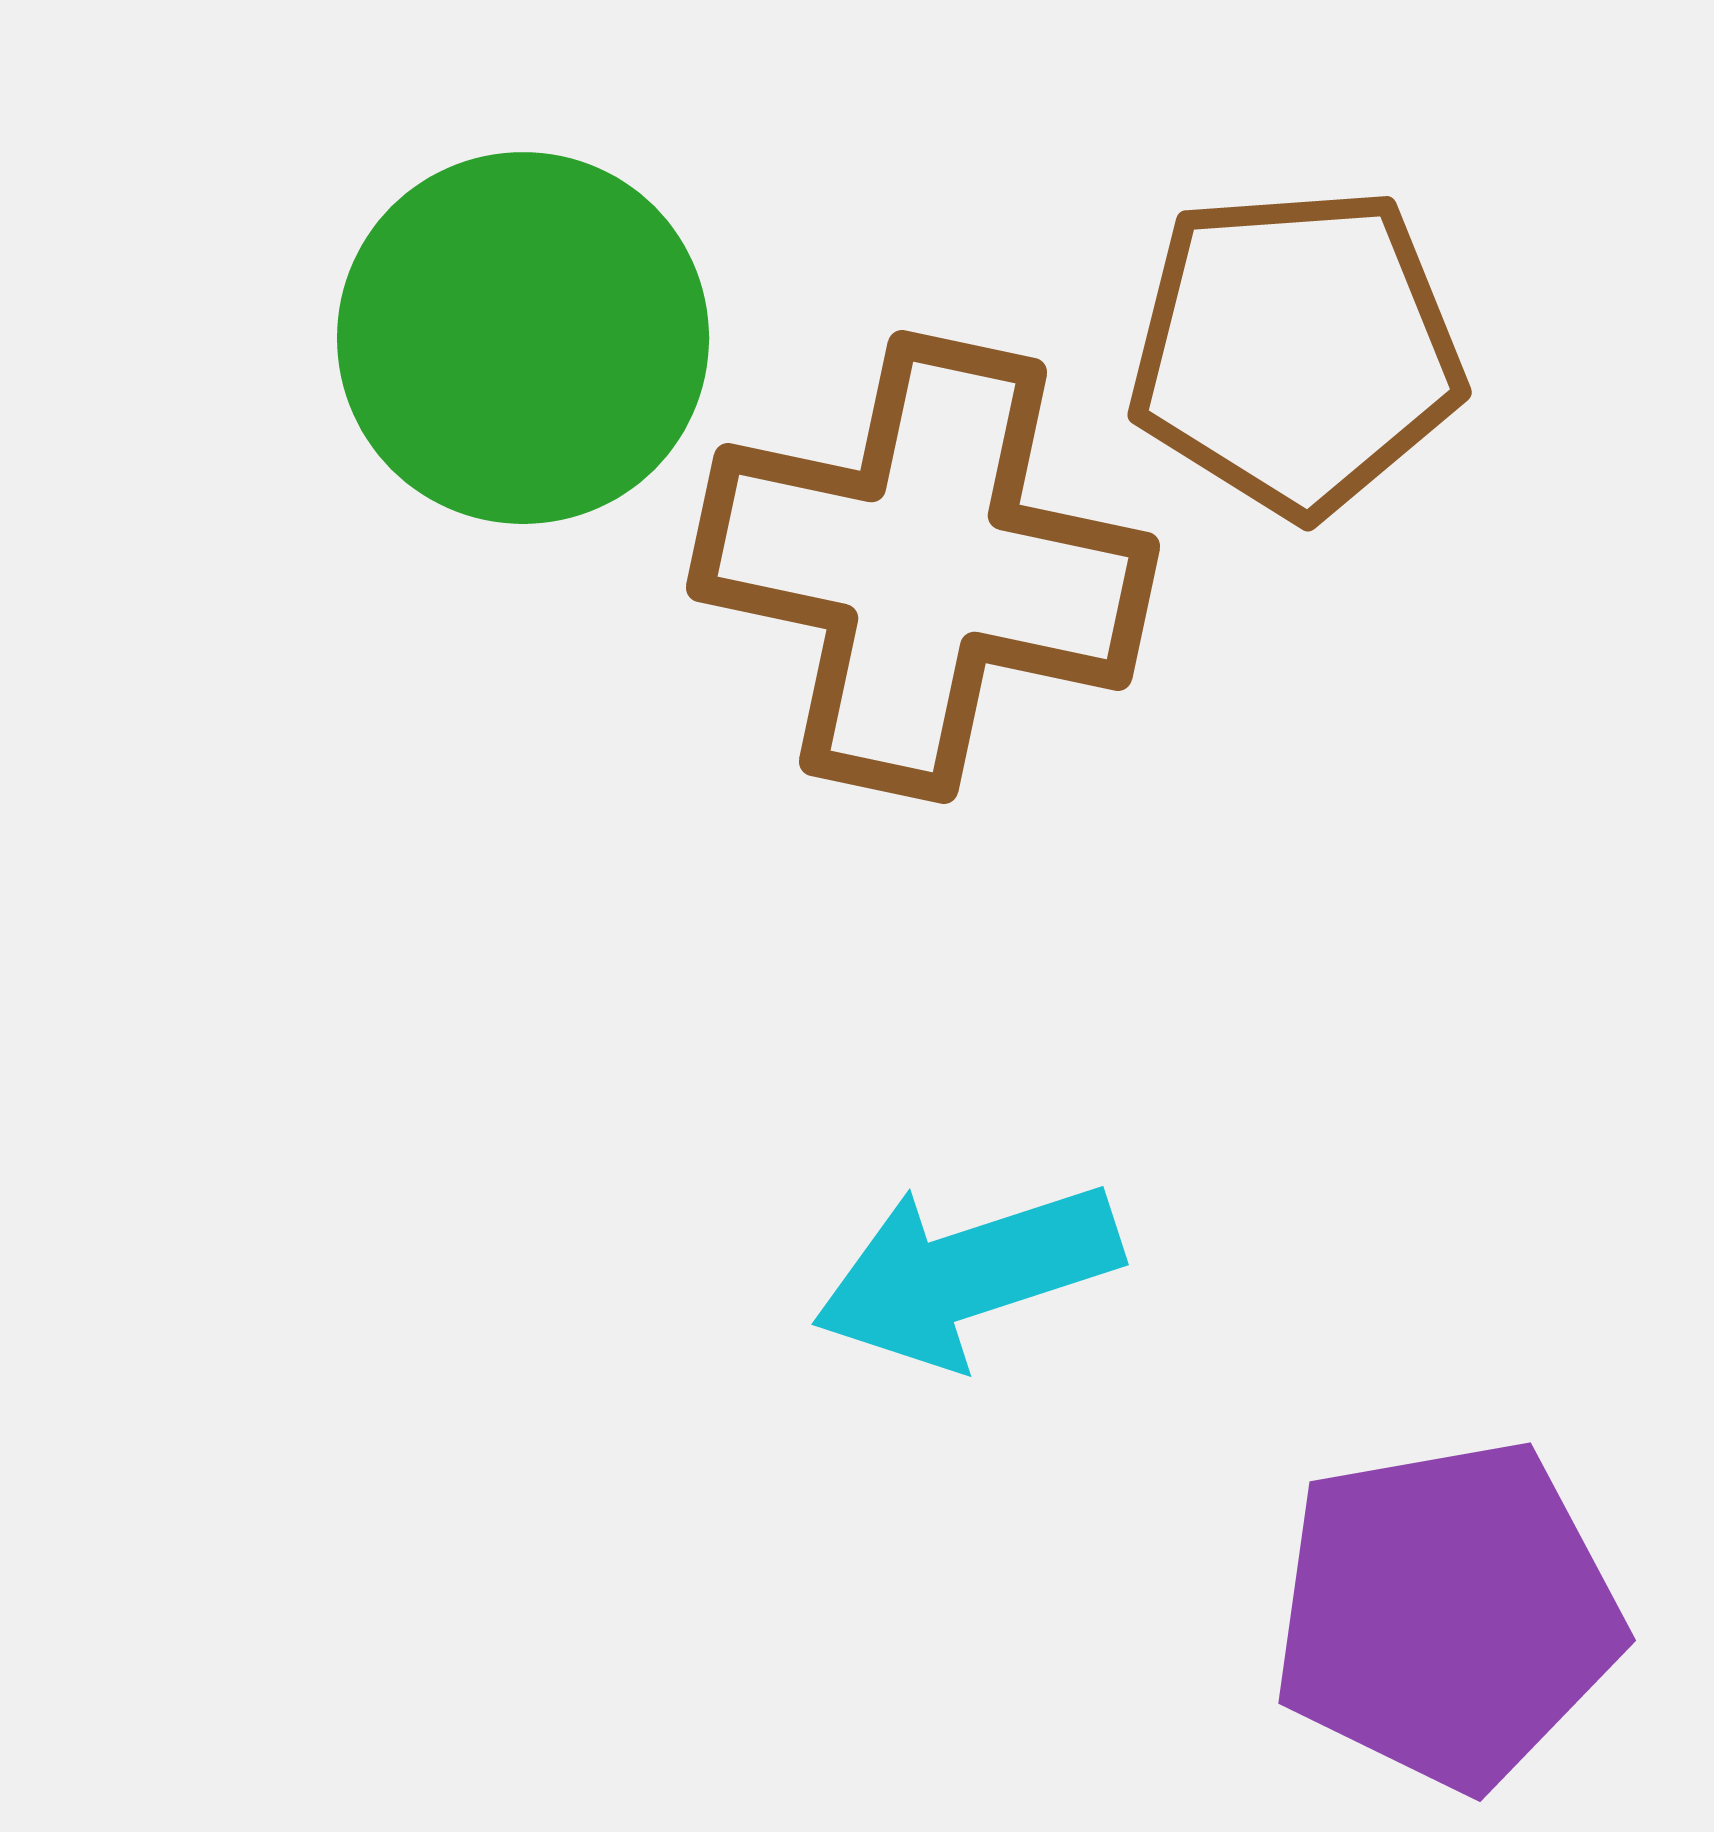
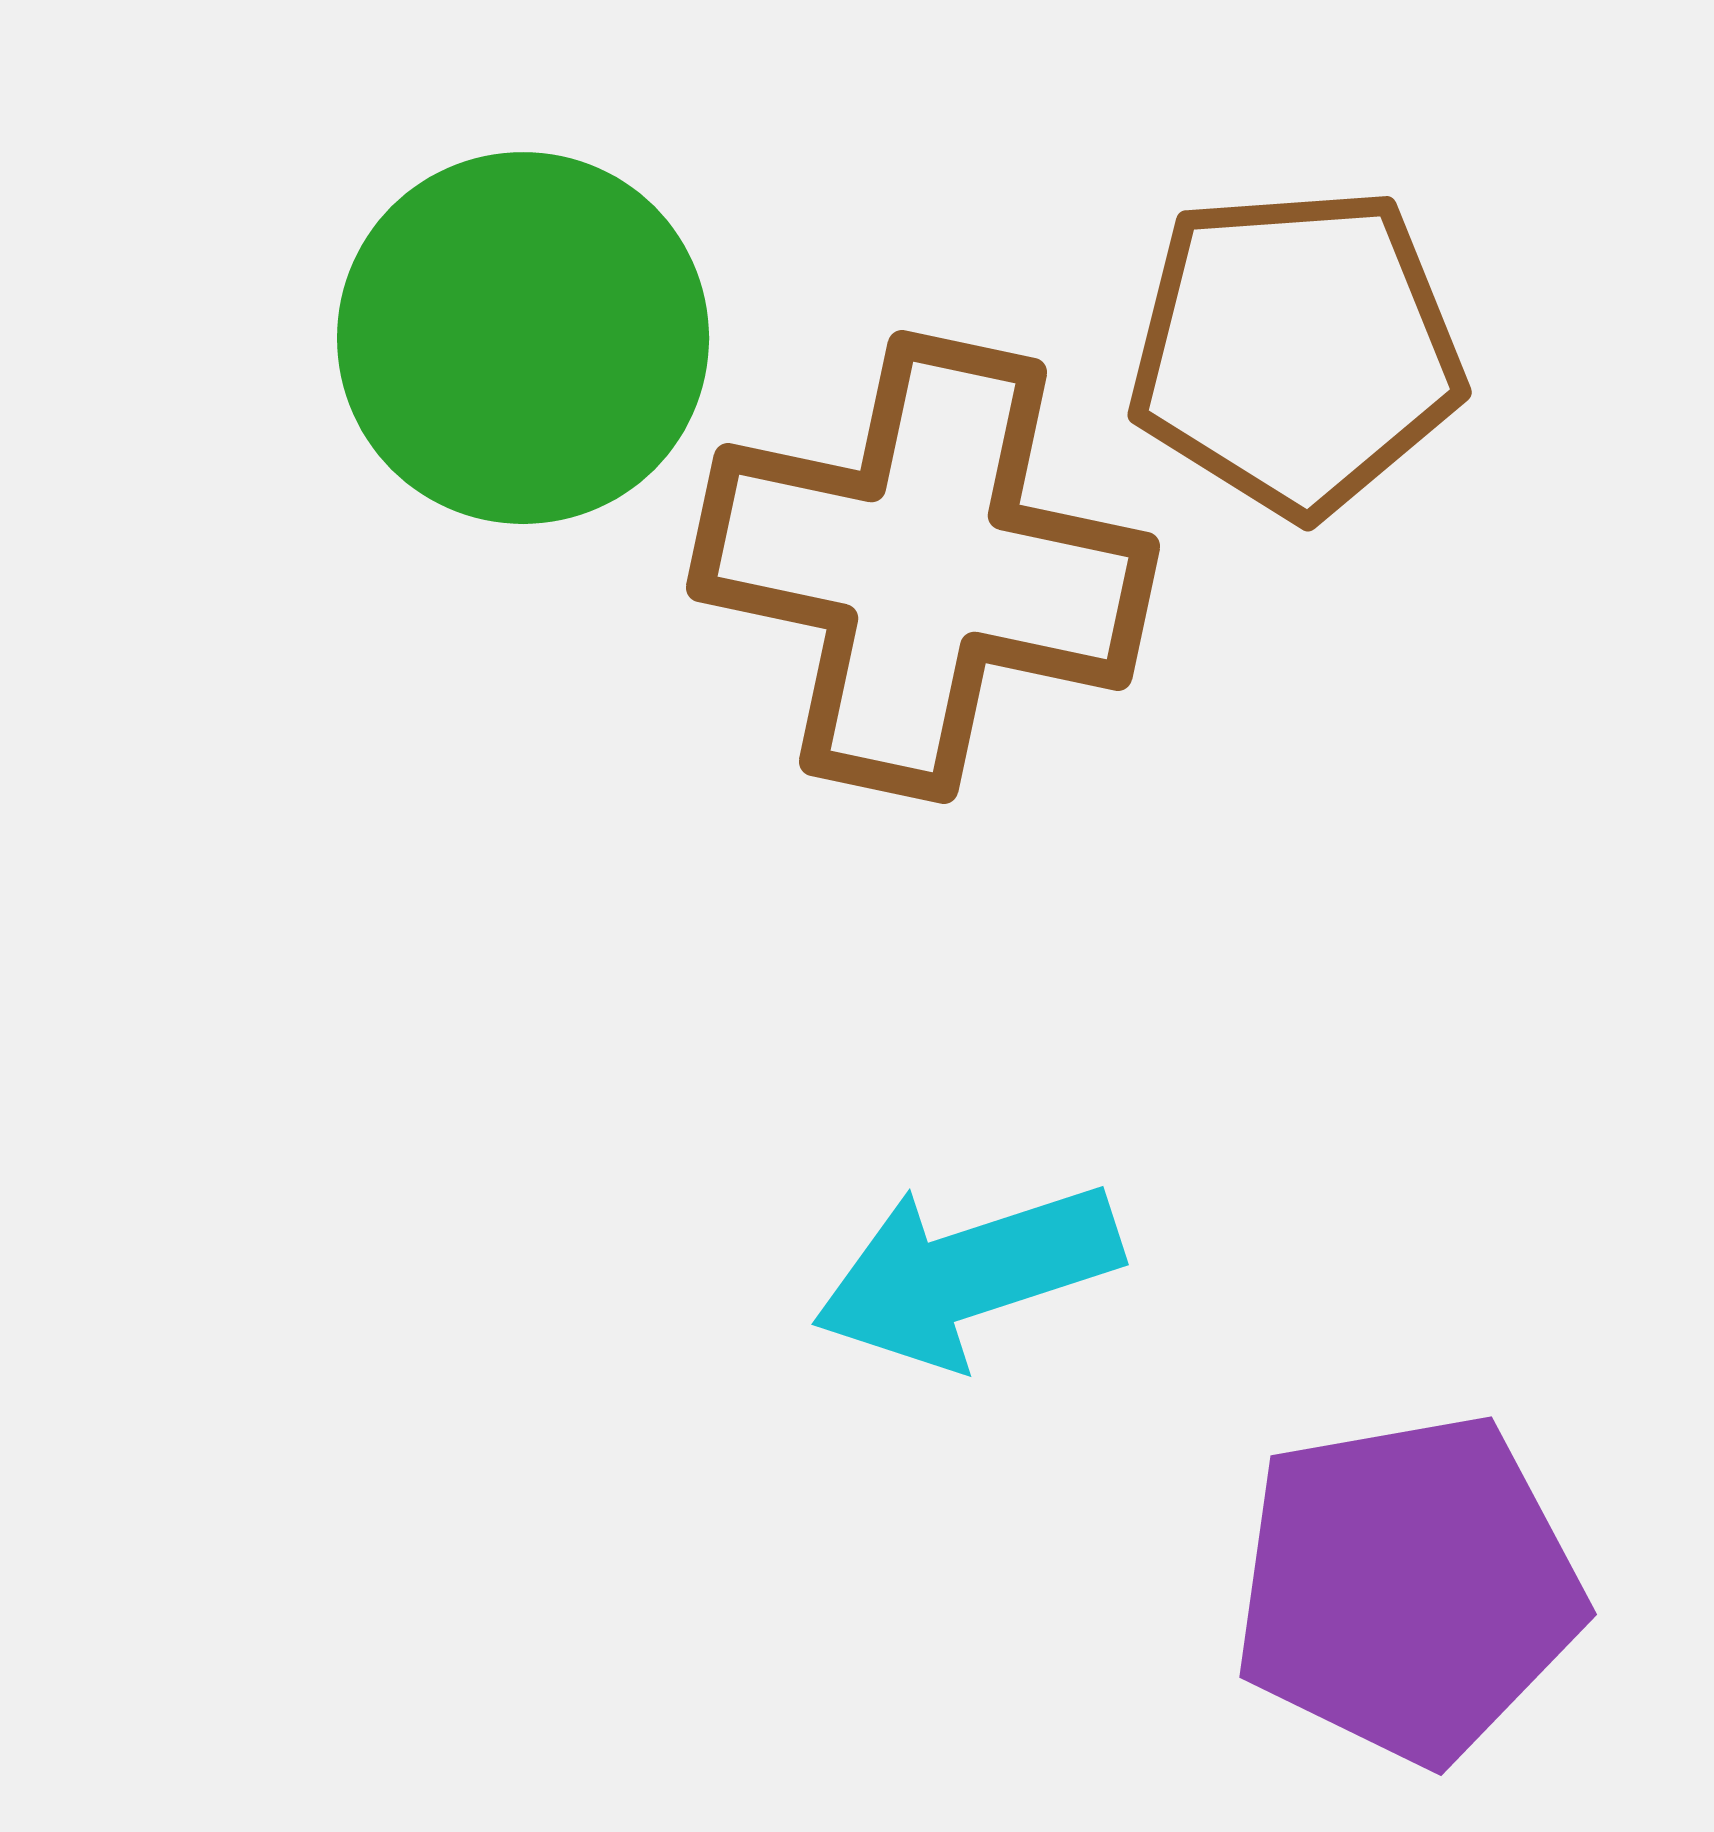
purple pentagon: moved 39 px left, 26 px up
